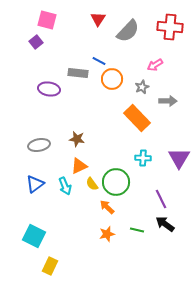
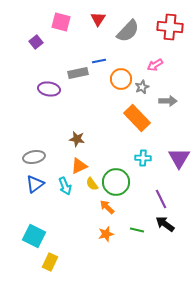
pink square: moved 14 px right, 2 px down
blue line: rotated 40 degrees counterclockwise
gray rectangle: rotated 18 degrees counterclockwise
orange circle: moved 9 px right
gray ellipse: moved 5 px left, 12 px down
orange star: moved 1 px left
yellow rectangle: moved 4 px up
